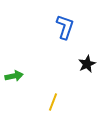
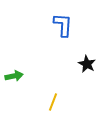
blue L-shape: moved 2 px left, 2 px up; rotated 15 degrees counterclockwise
black star: rotated 18 degrees counterclockwise
